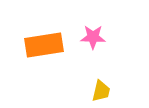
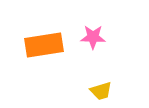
yellow trapezoid: rotated 60 degrees clockwise
